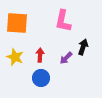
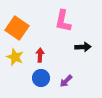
orange square: moved 5 px down; rotated 30 degrees clockwise
black arrow: rotated 70 degrees clockwise
purple arrow: moved 23 px down
